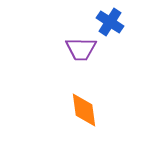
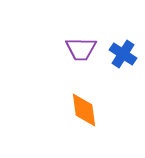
blue cross: moved 13 px right, 32 px down
